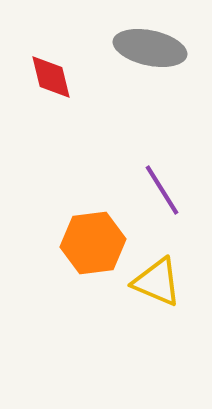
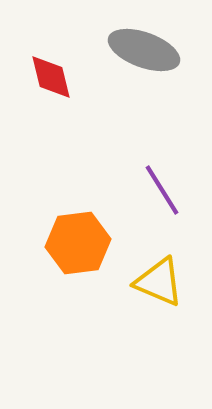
gray ellipse: moved 6 px left, 2 px down; rotated 8 degrees clockwise
orange hexagon: moved 15 px left
yellow triangle: moved 2 px right
